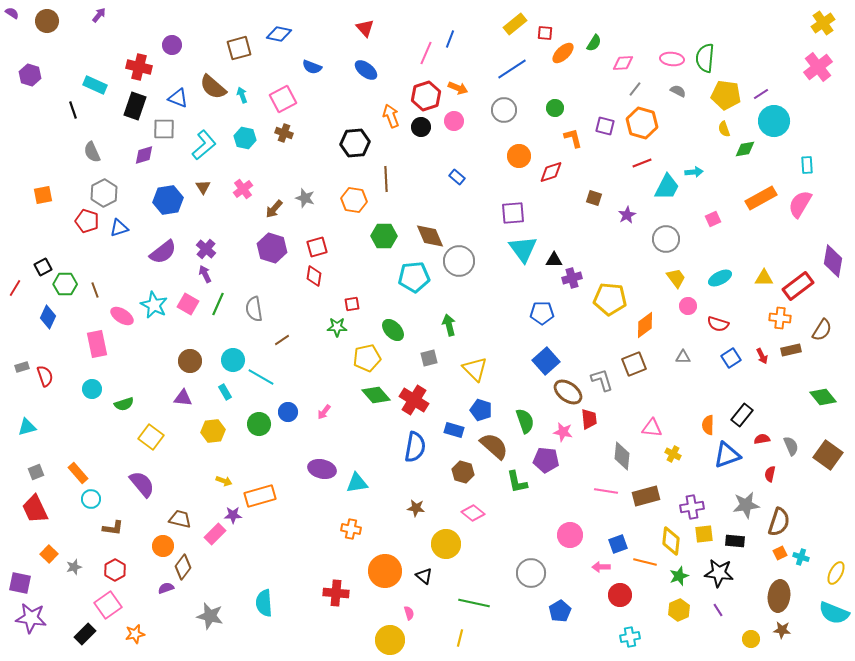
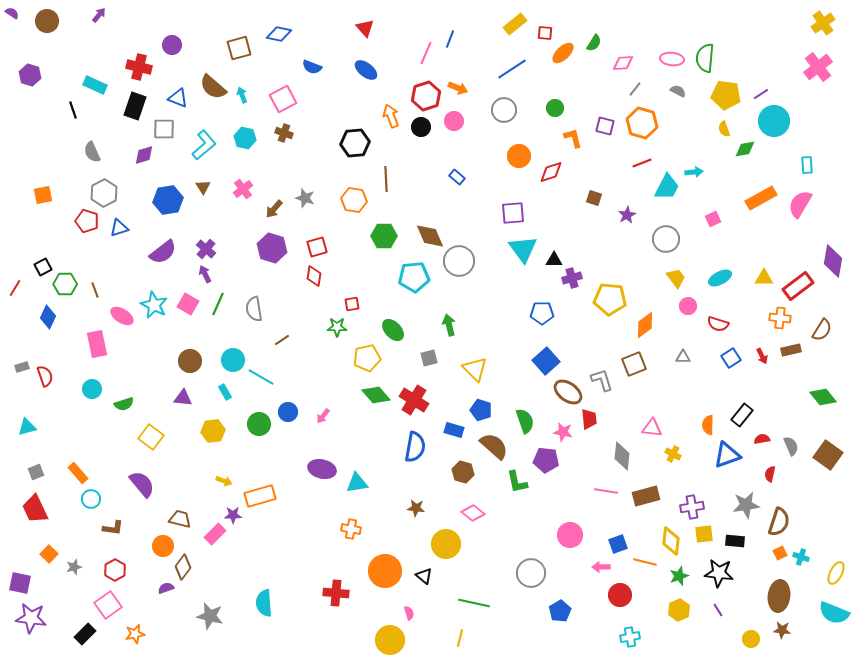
pink arrow at (324, 412): moved 1 px left, 4 px down
